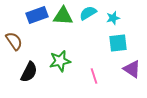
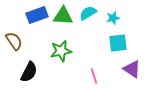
green star: moved 1 px right, 10 px up
